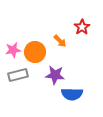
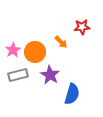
red star: rotated 28 degrees clockwise
orange arrow: moved 1 px right, 1 px down
pink star: rotated 21 degrees counterclockwise
purple star: moved 5 px left; rotated 24 degrees clockwise
blue semicircle: rotated 75 degrees counterclockwise
